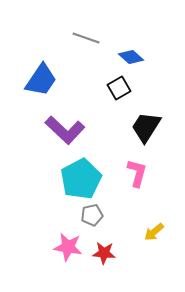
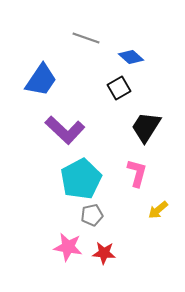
yellow arrow: moved 4 px right, 22 px up
